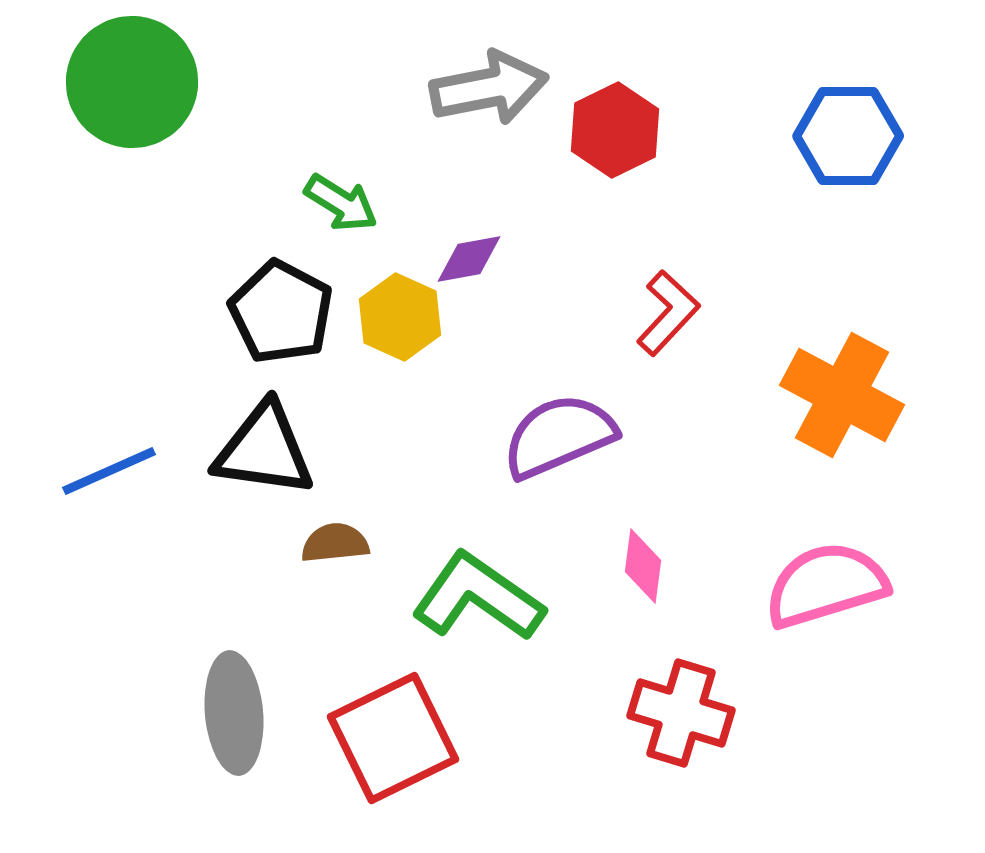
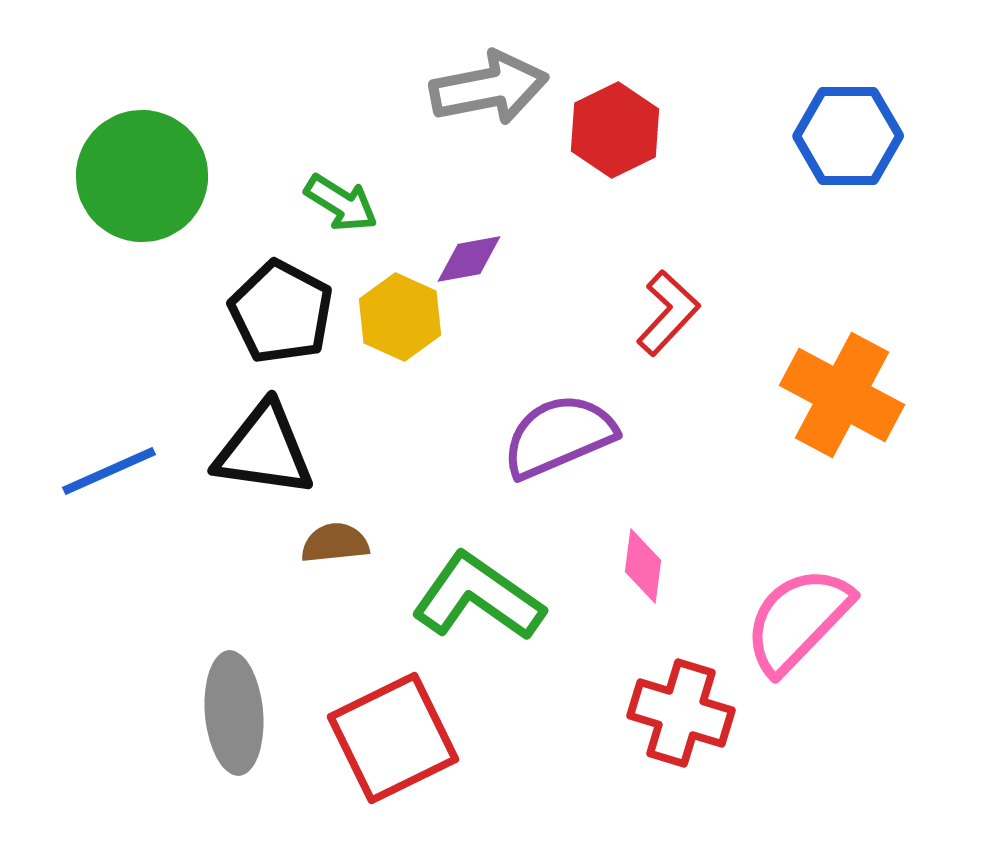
green circle: moved 10 px right, 94 px down
pink semicircle: moved 28 px left, 35 px down; rotated 29 degrees counterclockwise
